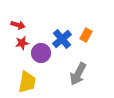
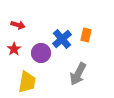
orange rectangle: rotated 16 degrees counterclockwise
red star: moved 8 px left, 6 px down; rotated 24 degrees counterclockwise
